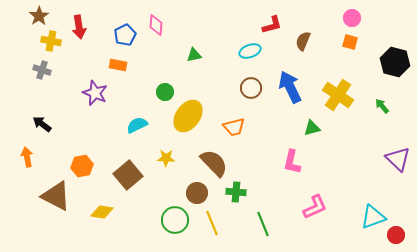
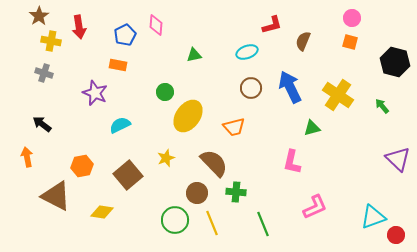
cyan ellipse at (250, 51): moved 3 px left, 1 px down
gray cross at (42, 70): moved 2 px right, 3 px down
cyan semicircle at (137, 125): moved 17 px left
yellow star at (166, 158): rotated 24 degrees counterclockwise
